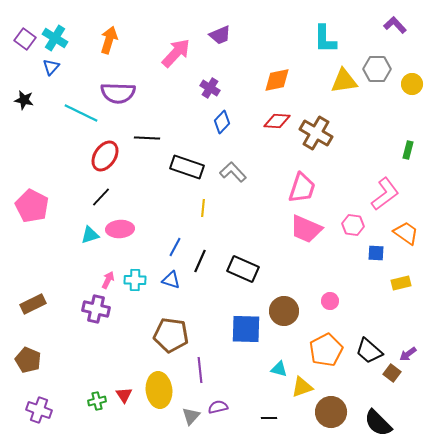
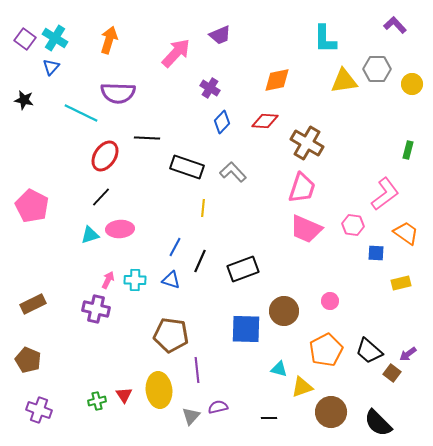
red diamond at (277, 121): moved 12 px left
brown cross at (316, 133): moved 9 px left, 10 px down
black rectangle at (243, 269): rotated 44 degrees counterclockwise
purple line at (200, 370): moved 3 px left
